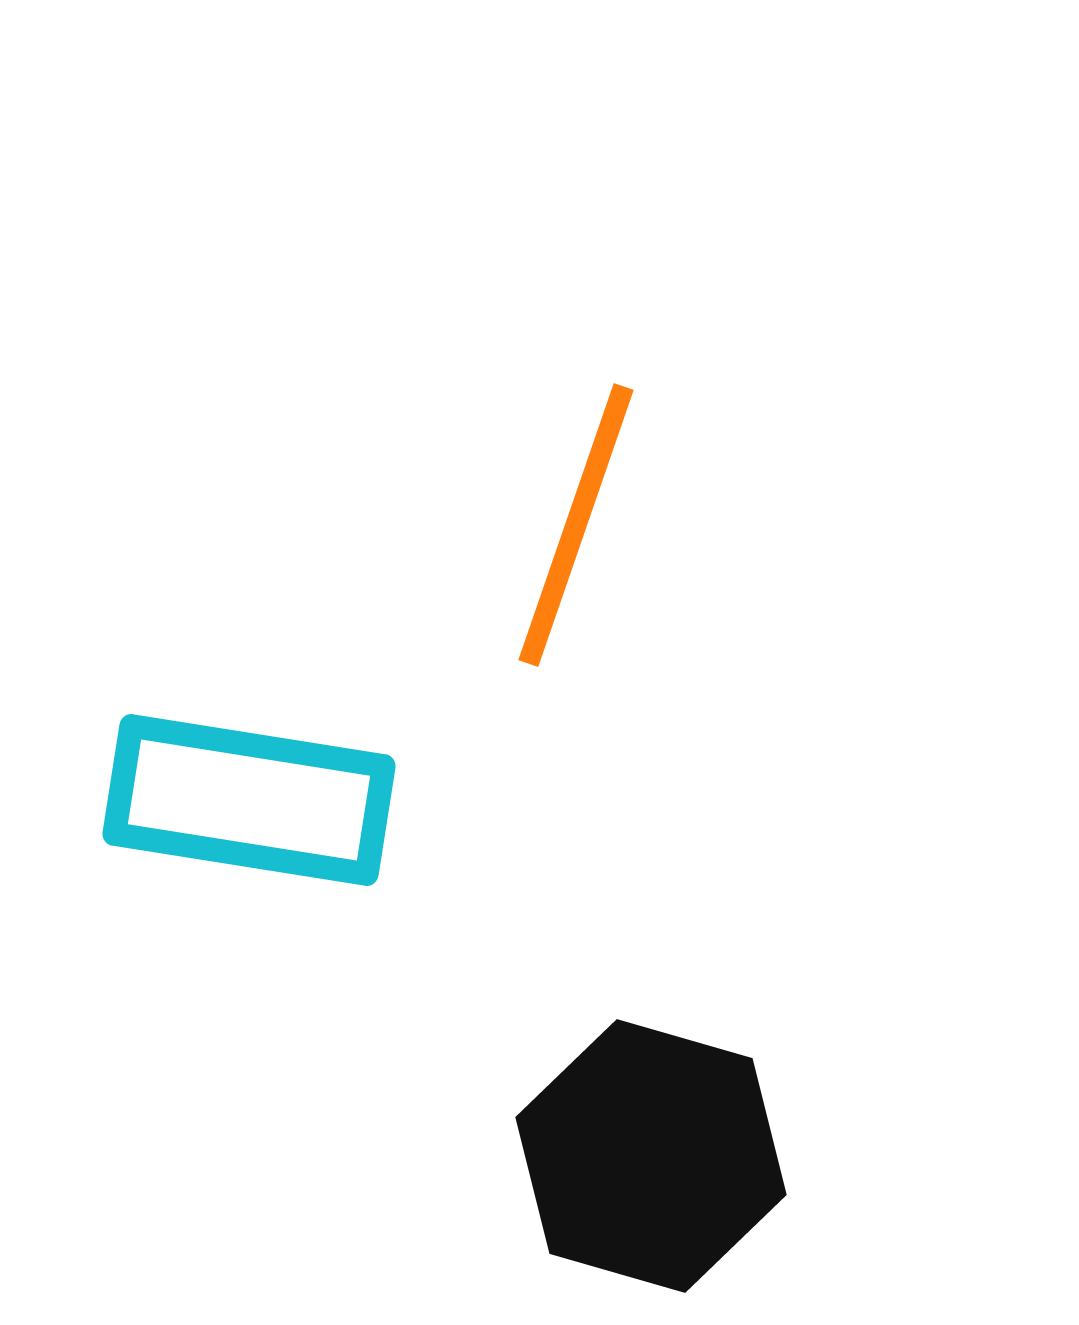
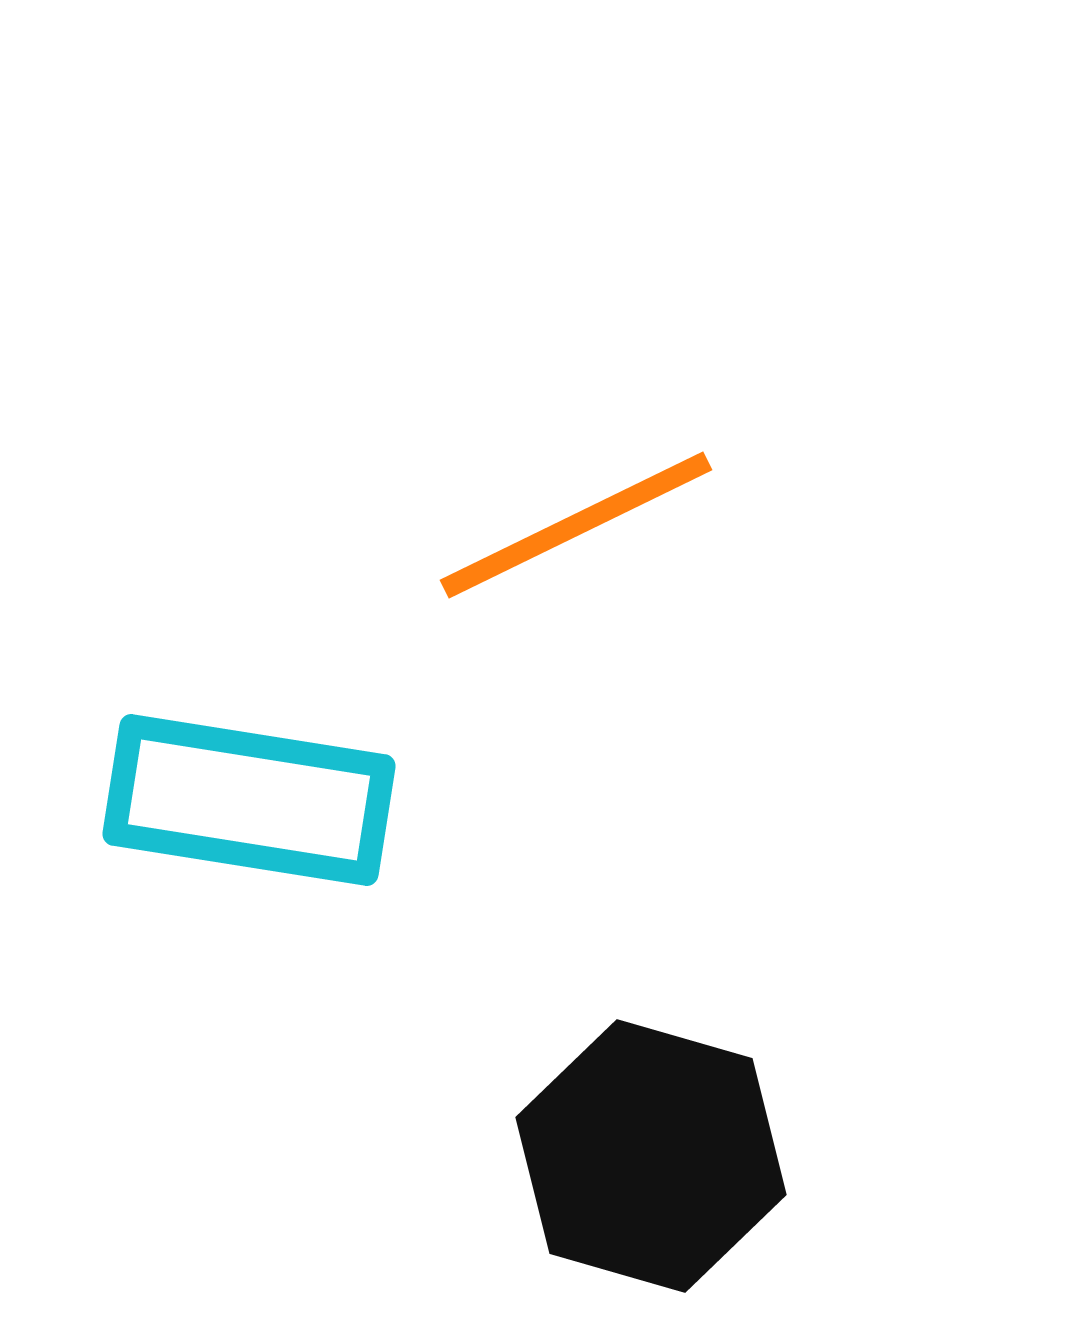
orange line: rotated 45 degrees clockwise
